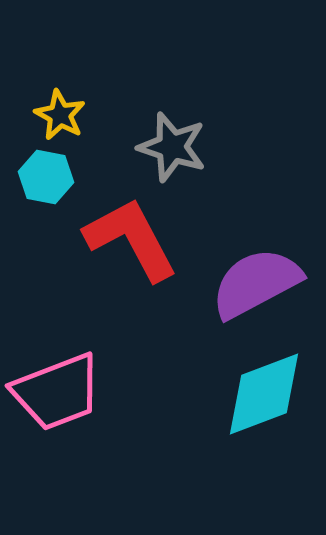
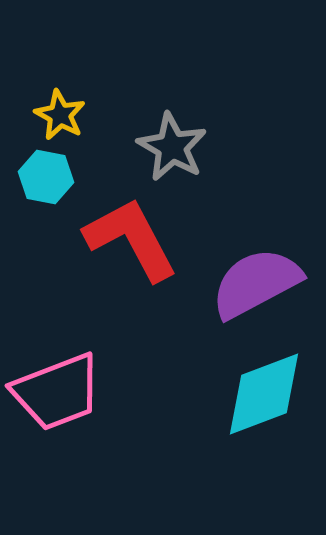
gray star: rotated 12 degrees clockwise
